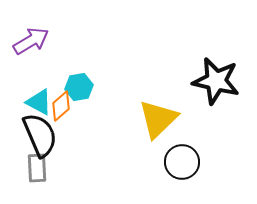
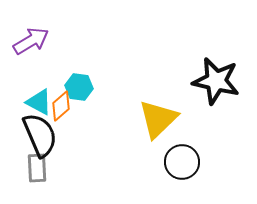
cyan hexagon: rotated 16 degrees clockwise
